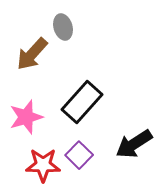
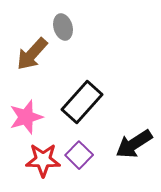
red star: moved 5 px up
